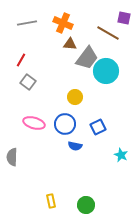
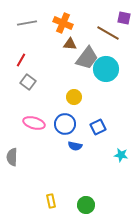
cyan circle: moved 2 px up
yellow circle: moved 1 px left
cyan star: rotated 16 degrees counterclockwise
